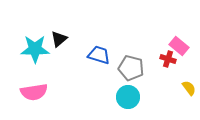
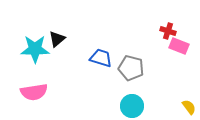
black triangle: moved 2 px left
pink rectangle: rotated 18 degrees counterclockwise
blue trapezoid: moved 2 px right, 3 px down
red cross: moved 28 px up
yellow semicircle: moved 19 px down
cyan circle: moved 4 px right, 9 px down
